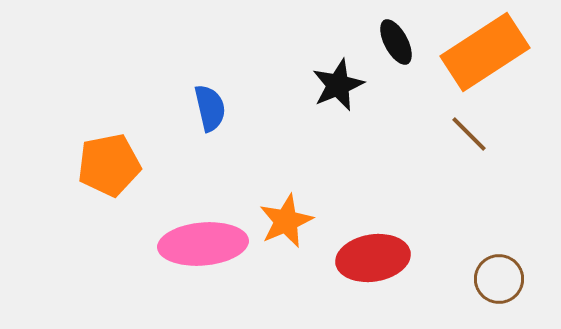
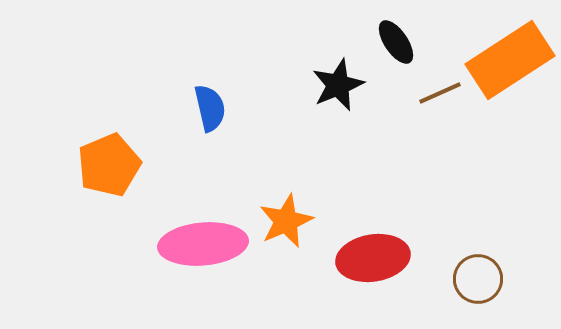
black ellipse: rotated 6 degrees counterclockwise
orange rectangle: moved 25 px right, 8 px down
brown line: moved 29 px left, 41 px up; rotated 69 degrees counterclockwise
orange pentagon: rotated 12 degrees counterclockwise
brown circle: moved 21 px left
